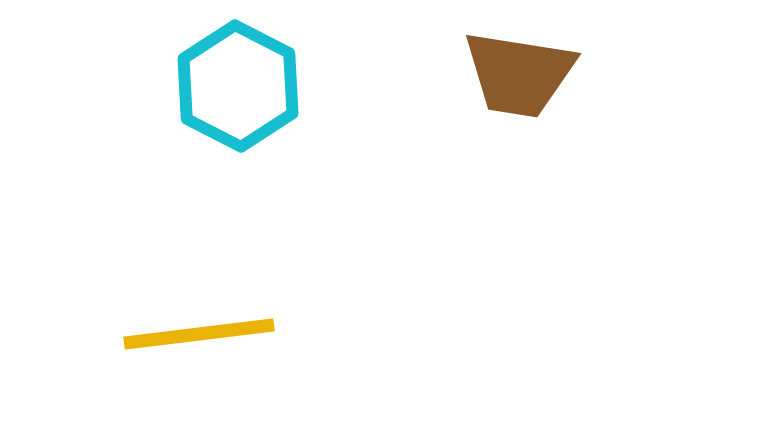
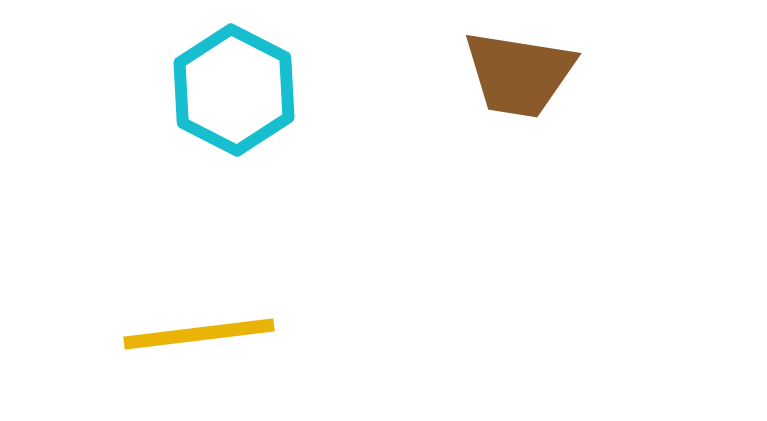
cyan hexagon: moved 4 px left, 4 px down
